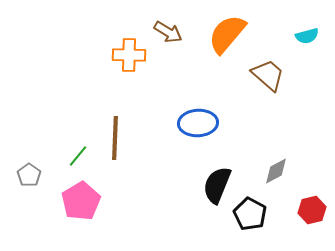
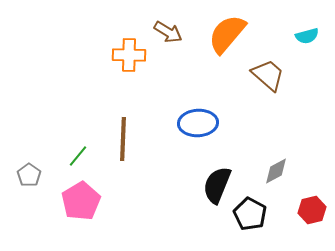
brown line: moved 8 px right, 1 px down
